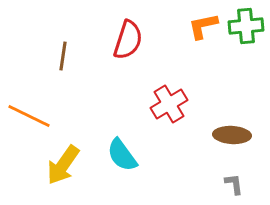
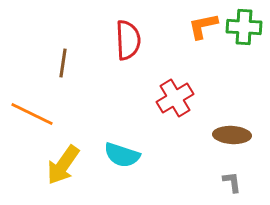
green cross: moved 2 px left, 1 px down; rotated 8 degrees clockwise
red semicircle: rotated 21 degrees counterclockwise
brown line: moved 7 px down
red cross: moved 6 px right, 6 px up
orange line: moved 3 px right, 2 px up
cyan semicircle: rotated 36 degrees counterclockwise
gray L-shape: moved 2 px left, 2 px up
